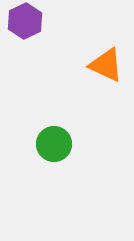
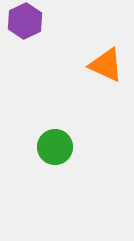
green circle: moved 1 px right, 3 px down
